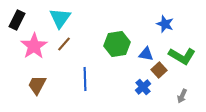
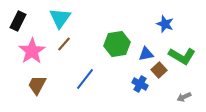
black rectangle: moved 1 px right, 1 px down
pink star: moved 2 px left, 5 px down
blue triangle: rotated 21 degrees counterclockwise
blue line: rotated 40 degrees clockwise
blue cross: moved 3 px left, 3 px up; rotated 21 degrees counterclockwise
gray arrow: moved 2 px right, 1 px down; rotated 40 degrees clockwise
